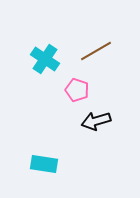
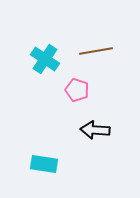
brown line: rotated 20 degrees clockwise
black arrow: moved 1 px left, 9 px down; rotated 20 degrees clockwise
